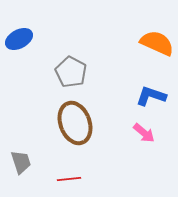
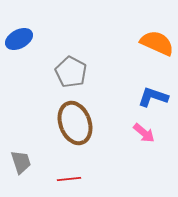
blue L-shape: moved 2 px right, 1 px down
